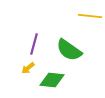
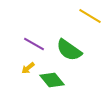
yellow line: rotated 25 degrees clockwise
purple line: rotated 75 degrees counterclockwise
green diamond: rotated 45 degrees clockwise
